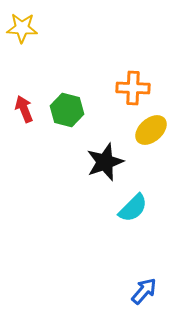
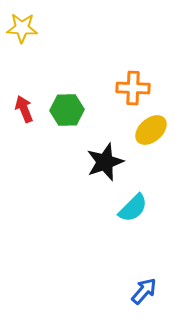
green hexagon: rotated 16 degrees counterclockwise
